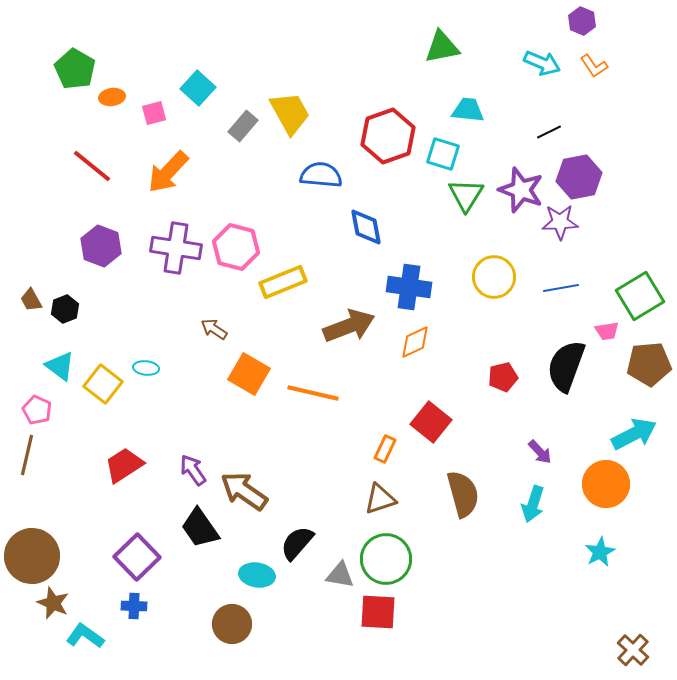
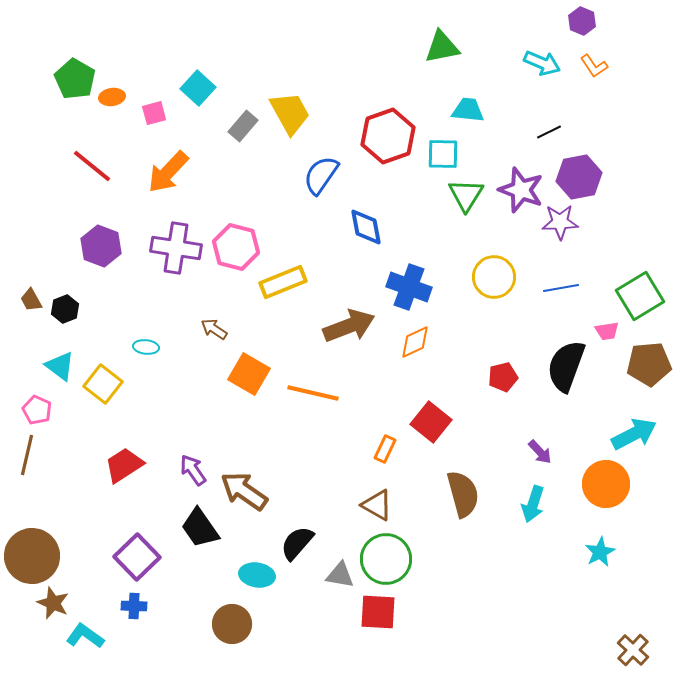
green pentagon at (75, 69): moved 10 px down
cyan square at (443, 154): rotated 16 degrees counterclockwise
blue semicircle at (321, 175): rotated 60 degrees counterclockwise
blue cross at (409, 287): rotated 12 degrees clockwise
cyan ellipse at (146, 368): moved 21 px up
brown triangle at (380, 499): moved 3 px left, 6 px down; rotated 48 degrees clockwise
